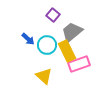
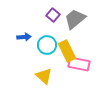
gray trapezoid: moved 3 px right, 13 px up
blue arrow: moved 4 px left, 2 px up; rotated 48 degrees counterclockwise
pink rectangle: rotated 30 degrees clockwise
